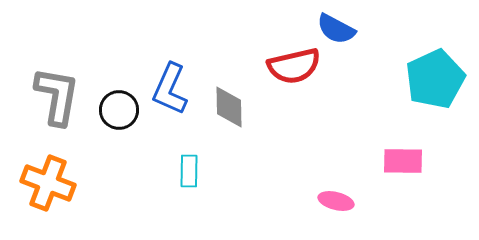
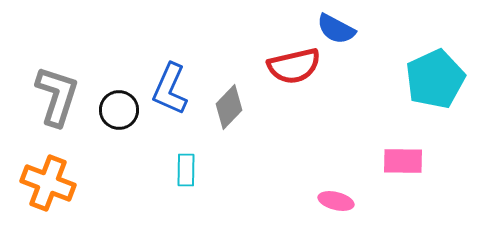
gray L-shape: rotated 8 degrees clockwise
gray diamond: rotated 45 degrees clockwise
cyan rectangle: moved 3 px left, 1 px up
